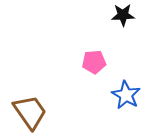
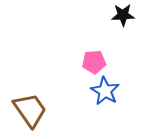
blue star: moved 21 px left, 4 px up
brown trapezoid: moved 2 px up
